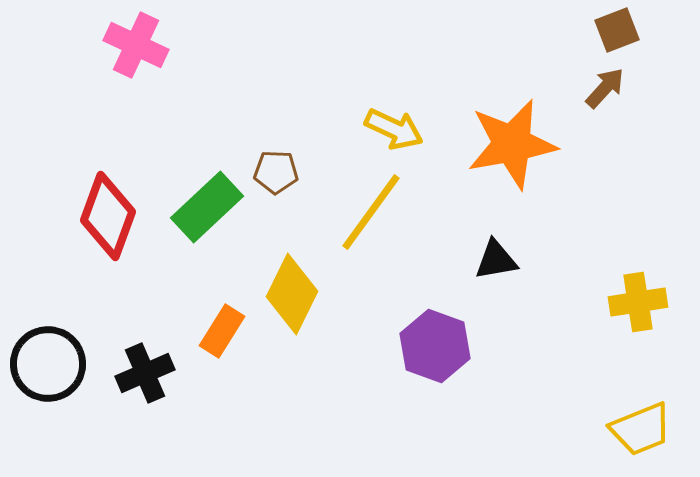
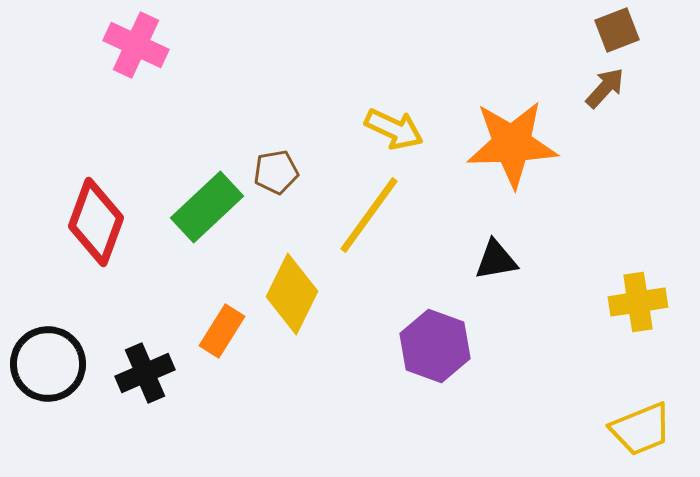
orange star: rotated 8 degrees clockwise
brown pentagon: rotated 12 degrees counterclockwise
yellow line: moved 2 px left, 3 px down
red diamond: moved 12 px left, 6 px down
